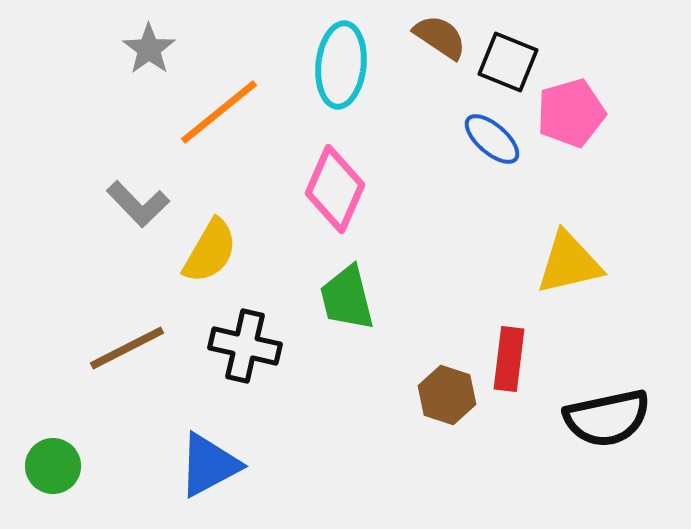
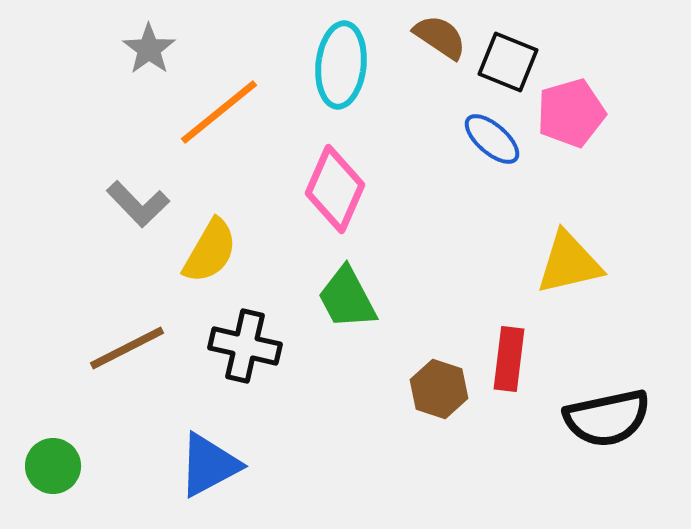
green trapezoid: rotated 14 degrees counterclockwise
brown hexagon: moved 8 px left, 6 px up
